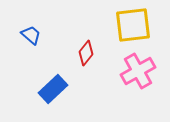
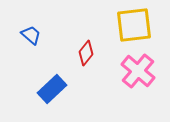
yellow square: moved 1 px right
pink cross: rotated 20 degrees counterclockwise
blue rectangle: moved 1 px left
